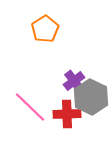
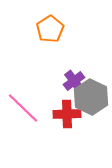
orange pentagon: moved 5 px right
pink line: moved 7 px left, 1 px down
